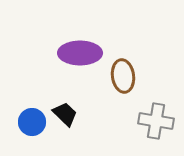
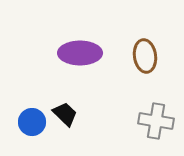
brown ellipse: moved 22 px right, 20 px up
